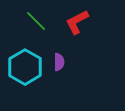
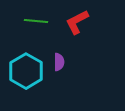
green line: rotated 40 degrees counterclockwise
cyan hexagon: moved 1 px right, 4 px down
